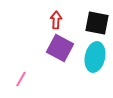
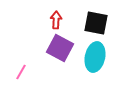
black square: moved 1 px left
pink line: moved 7 px up
